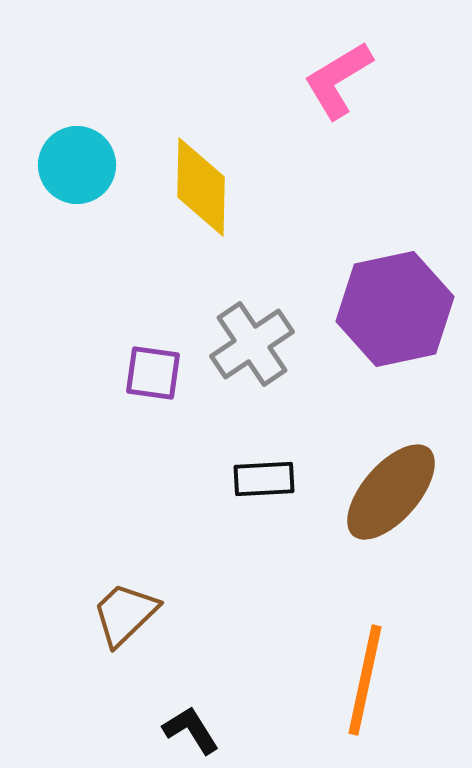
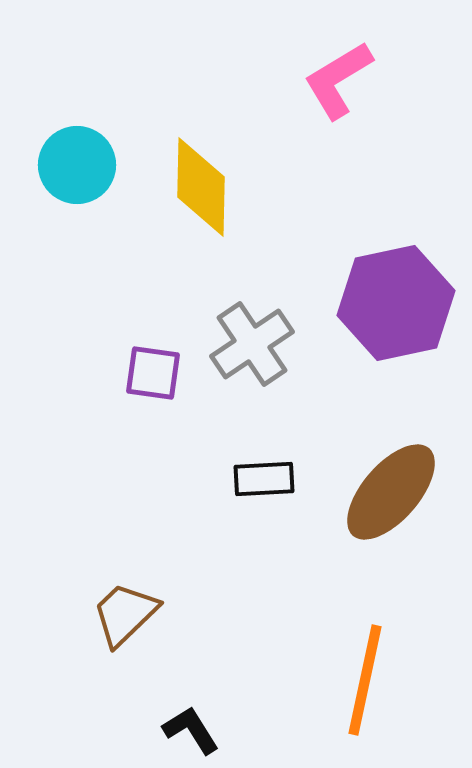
purple hexagon: moved 1 px right, 6 px up
